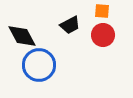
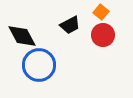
orange square: moved 1 px left, 1 px down; rotated 35 degrees clockwise
